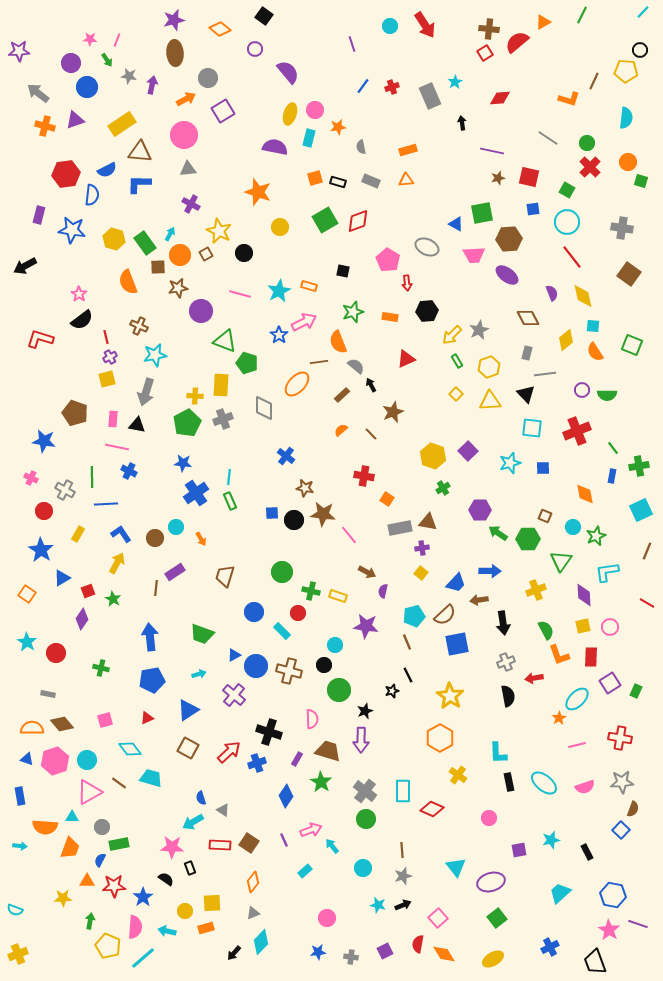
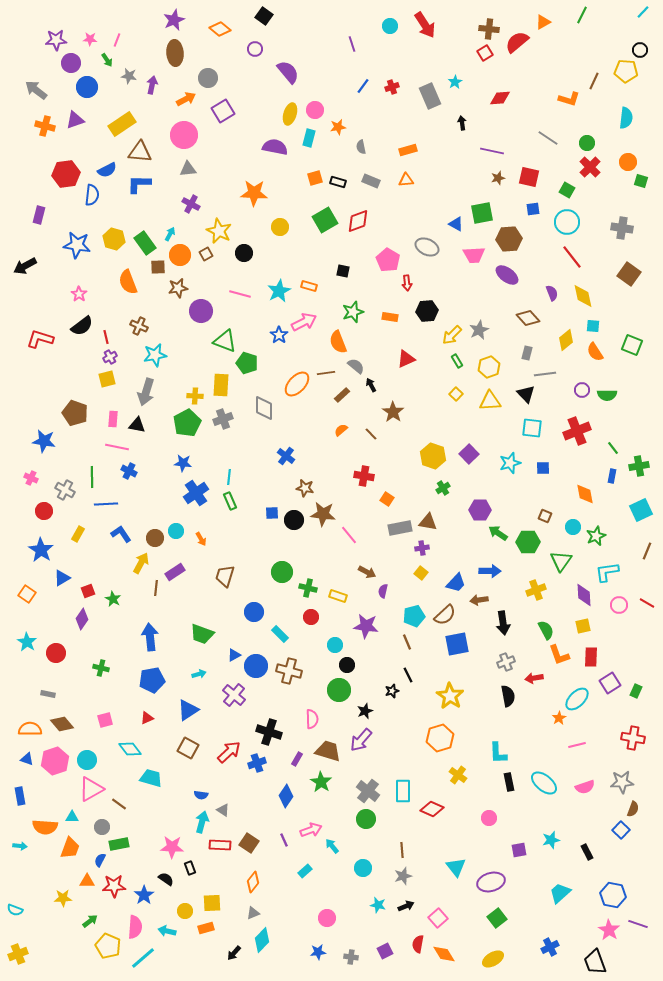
purple star at (174, 20): rotated 10 degrees counterclockwise
purple star at (19, 51): moved 37 px right, 11 px up
gray arrow at (38, 93): moved 2 px left, 3 px up
orange star at (258, 192): moved 4 px left, 1 px down; rotated 16 degrees counterclockwise
blue star at (72, 230): moved 5 px right, 15 px down
brown diamond at (528, 318): rotated 15 degrees counterclockwise
black semicircle at (82, 320): moved 6 px down
brown line at (319, 362): moved 7 px right, 11 px down
brown star at (393, 412): rotated 15 degrees counterclockwise
purple square at (468, 451): moved 1 px right, 3 px down
cyan circle at (176, 527): moved 4 px down
green hexagon at (528, 539): moved 3 px down
yellow arrow at (117, 563): moved 24 px right
green cross at (311, 591): moved 3 px left, 3 px up
red circle at (298, 613): moved 13 px right, 4 px down
pink circle at (610, 627): moved 9 px right, 22 px up
cyan rectangle at (282, 631): moved 2 px left, 3 px down
black circle at (324, 665): moved 23 px right
orange semicircle at (32, 728): moved 2 px left, 1 px down
orange hexagon at (440, 738): rotated 12 degrees clockwise
red cross at (620, 738): moved 13 px right
purple arrow at (361, 740): rotated 40 degrees clockwise
brown line at (119, 783): moved 21 px down
gray cross at (365, 791): moved 3 px right
pink triangle at (89, 792): moved 2 px right, 3 px up
blue semicircle at (201, 798): moved 3 px up; rotated 64 degrees counterclockwise
cyan arrow at (193, 822): moved 9 px right; rotated 135 degrees clockwise
blue star at (143, 897): moved 1 px right, 2 px up
black arrow at (403, 905): moved 3 px right, 1 px down
green arrow at (90, 921): rotated 42 degrees clockwise
cyan diamond at (261, 942): moved 1 px right, 2 px up
